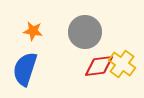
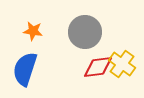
red diamond: moved 1 px left, 1 px down
